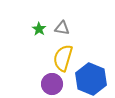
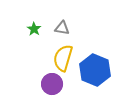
green star: moved 5 px left
blue hexagon: moved 4 px right, 9 px up
